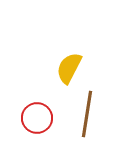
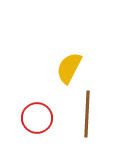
brown line: rotated 6 degrees counterclockwise
